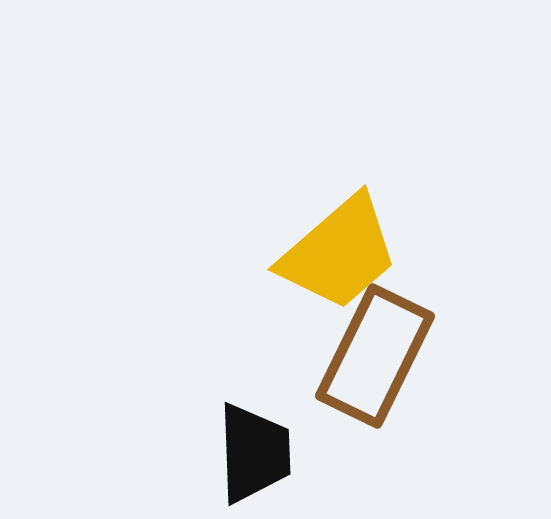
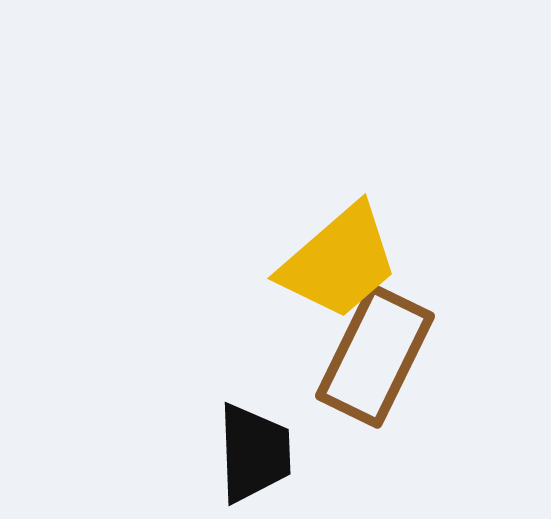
yellow trapezoid: moved 9 px down
